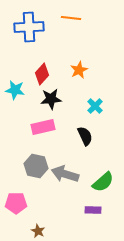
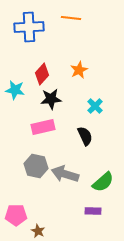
pink pentagon: moved 12 px down
purple rectangle: moved 1 px down
